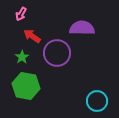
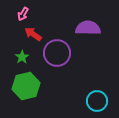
pink arrow: moved 2 px right
purple semicircle: moved 6 px right
red arrow: moved 1 px right, 2 px up
green hexagon: rotated 24 degrees counterclockwise
